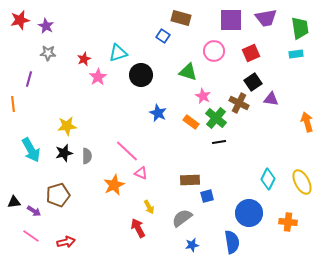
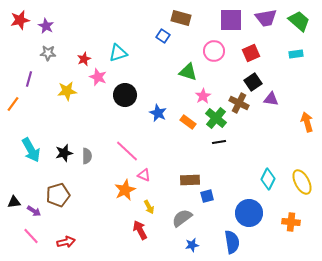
green trapezoid at (300, 28): moved 1 px left, 7 px up; rotated 40 degrees counterclockwise
black circle at (141, 75): moved 16 px left, 20 px down
pink star at (98, 77): rotated 18 degrees counterclockwise
pink star at (203, 96): rotated 14 degrees clockwise
orange line at (13, 104): rotated 42 degrees clockwise
orange rectangle at (191, 122): moved 3 px left
yellow star at (67, 126): moved 35 px up
pink triangle at (141, 173): moved 3 px right, 2 px down
orange star at (114, 185): moved 11 px right, 5 px down
orange cross at (288, 222): moved 3 px right
red arrow at (138, 228): moved 2 px right, 2 px down
pink line at (31, 236): rotated 12 degrees clockwise
